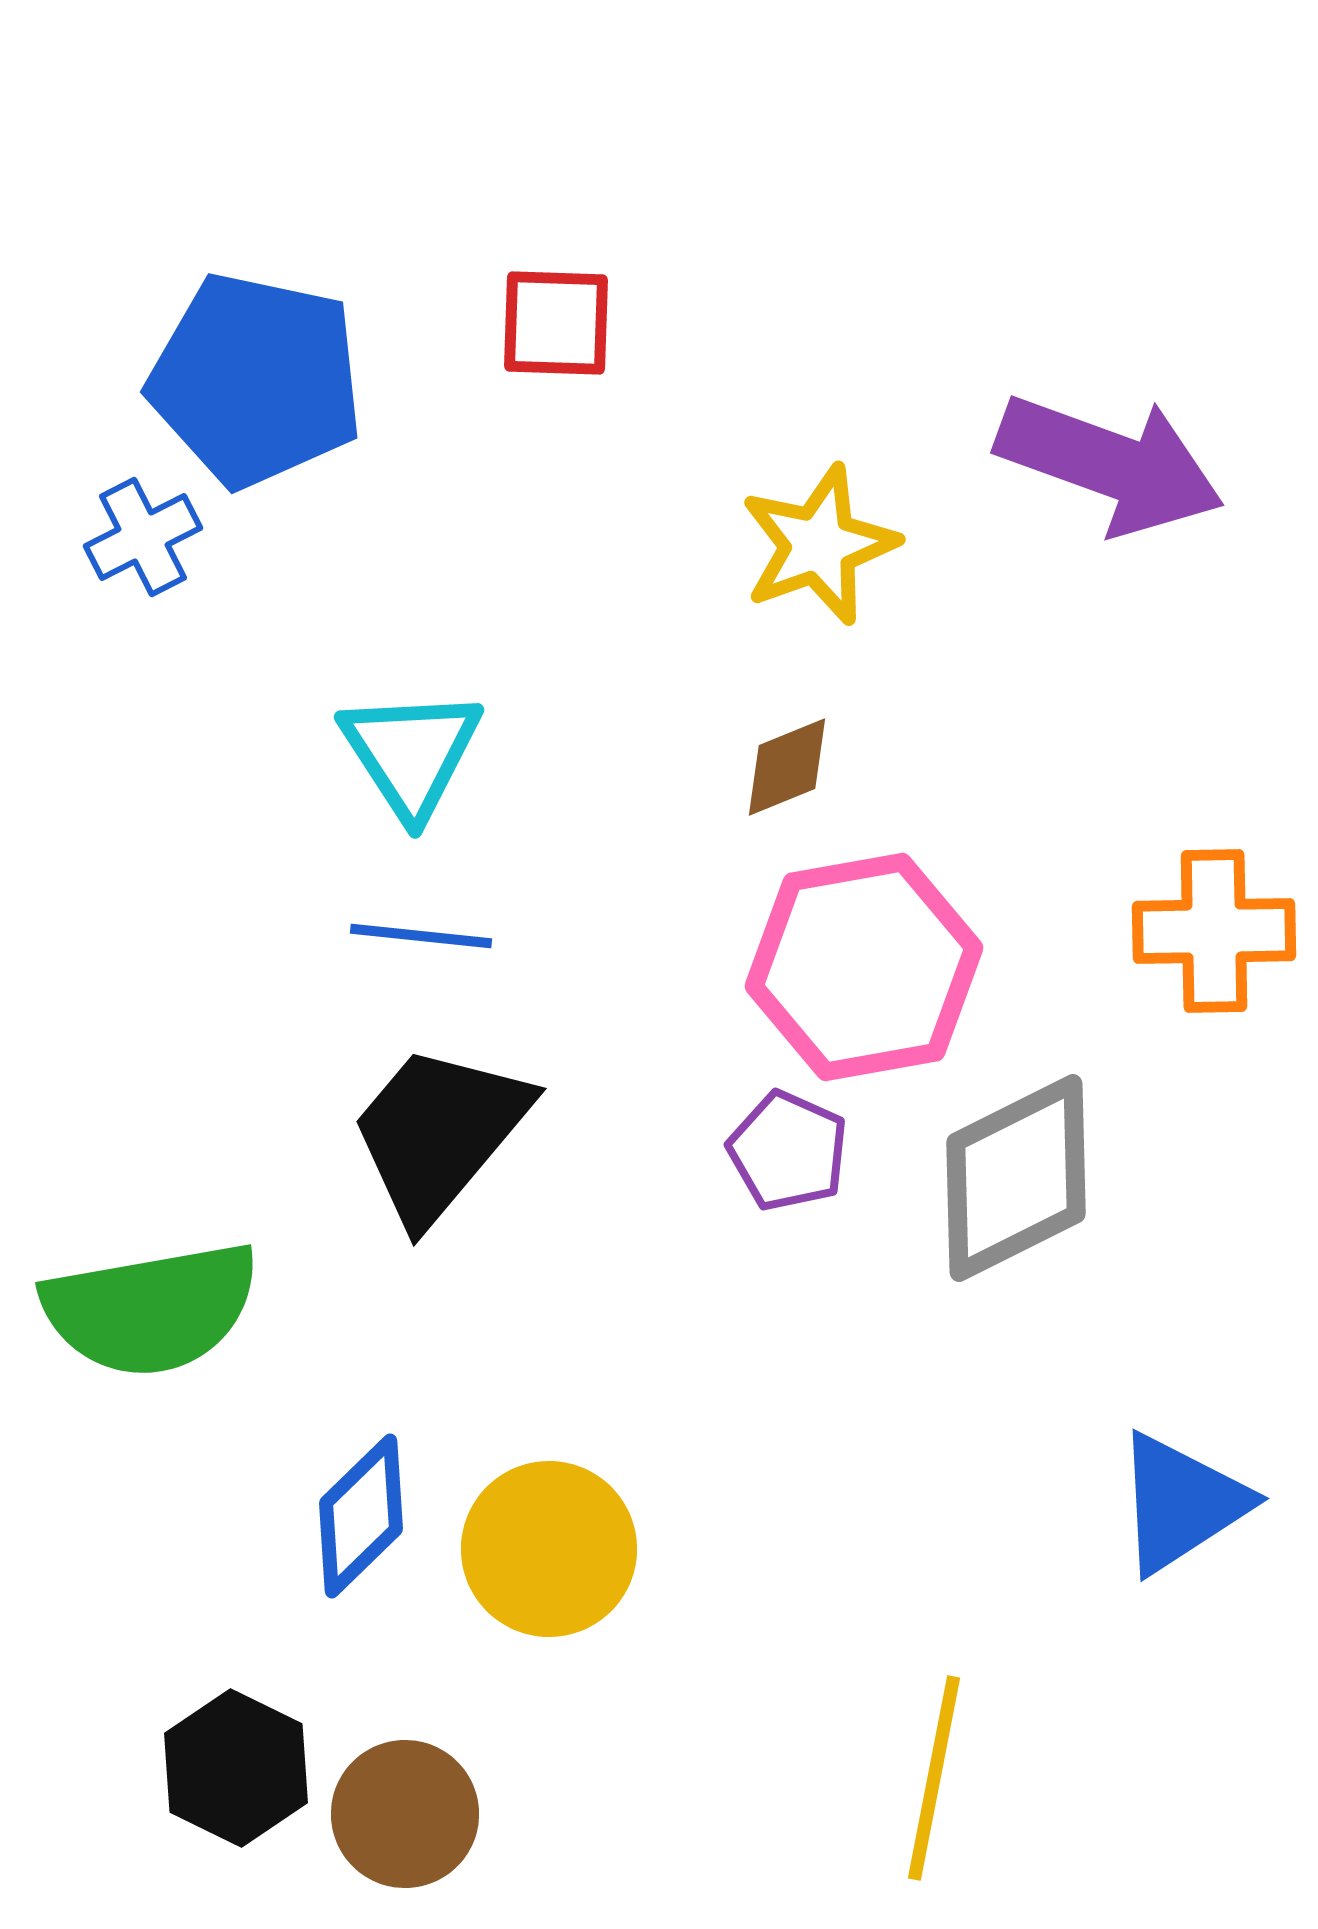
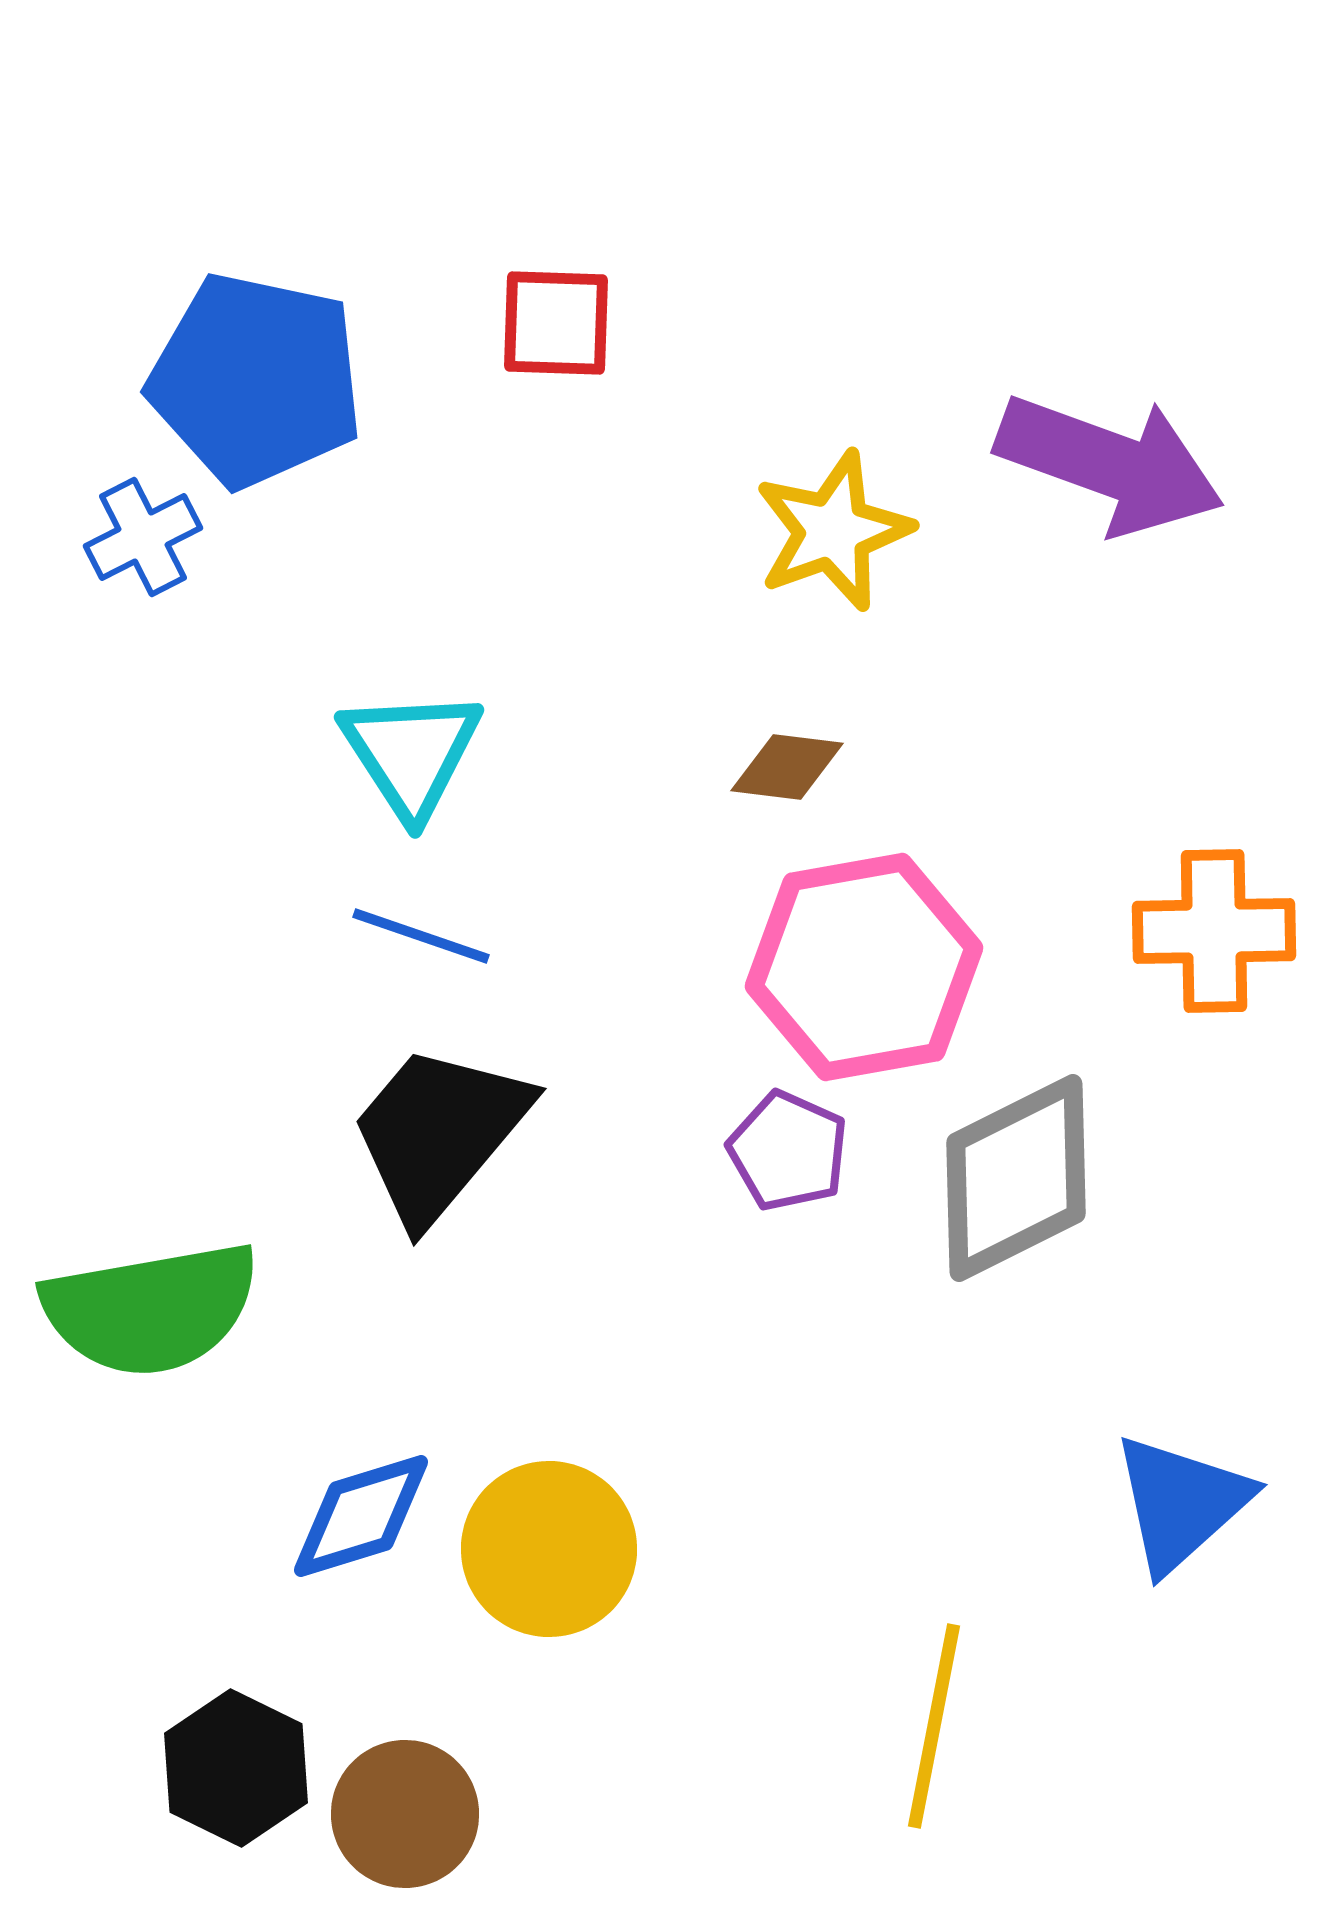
yellow star: moved 14 px right, 14 px up
brown diamond: rotated 29 degrees clockwise
blue line: rotated 13 degrees clockwise
blue triangle: rotated 9 degrees counterclockwise
blue diamond: rotated 27 degrees clockwise
yellow line: moved 52 px up
